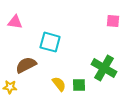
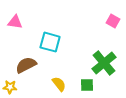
pink square: rotated 24 degrees clockwise
green cross: moved 5 px up; rotated 20 degrees clockwise
green square: moved 8 px right
